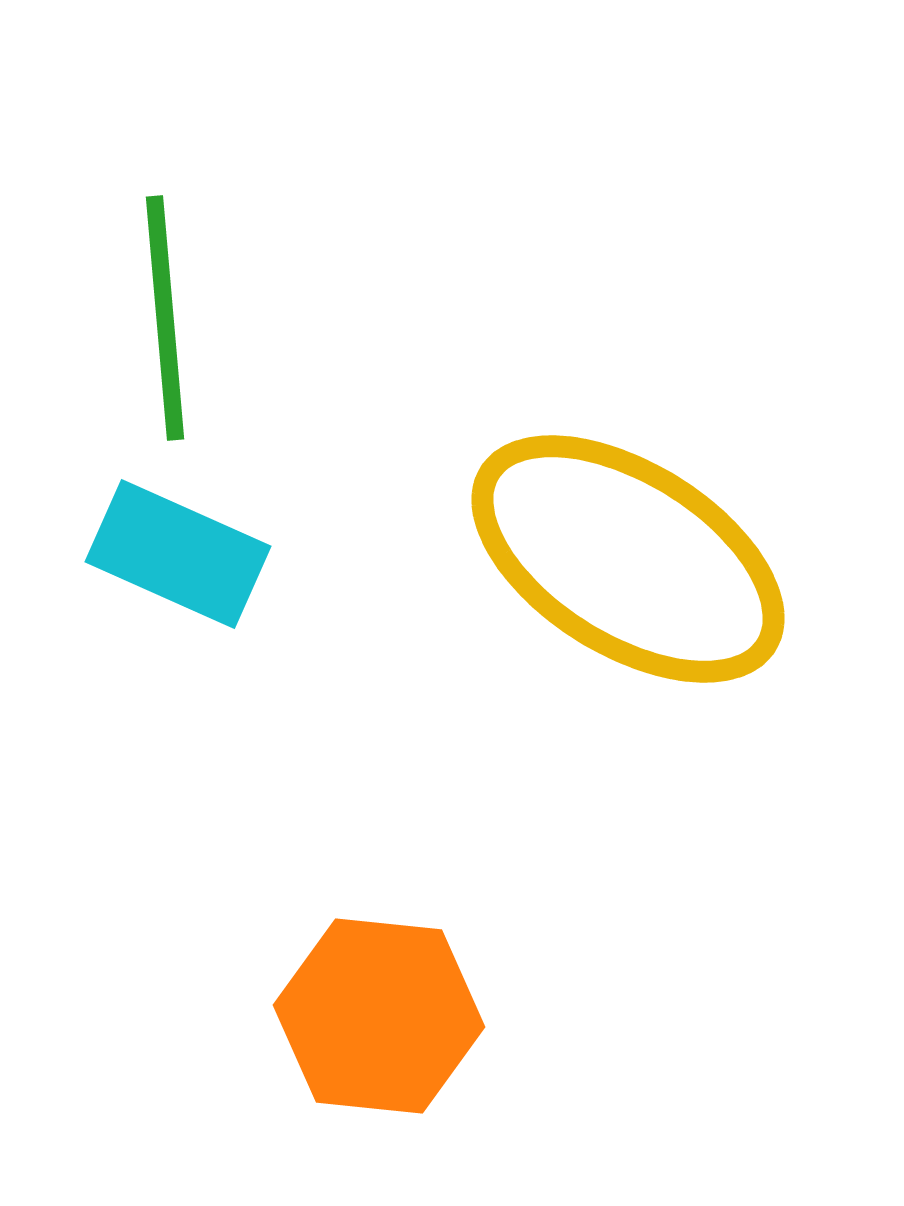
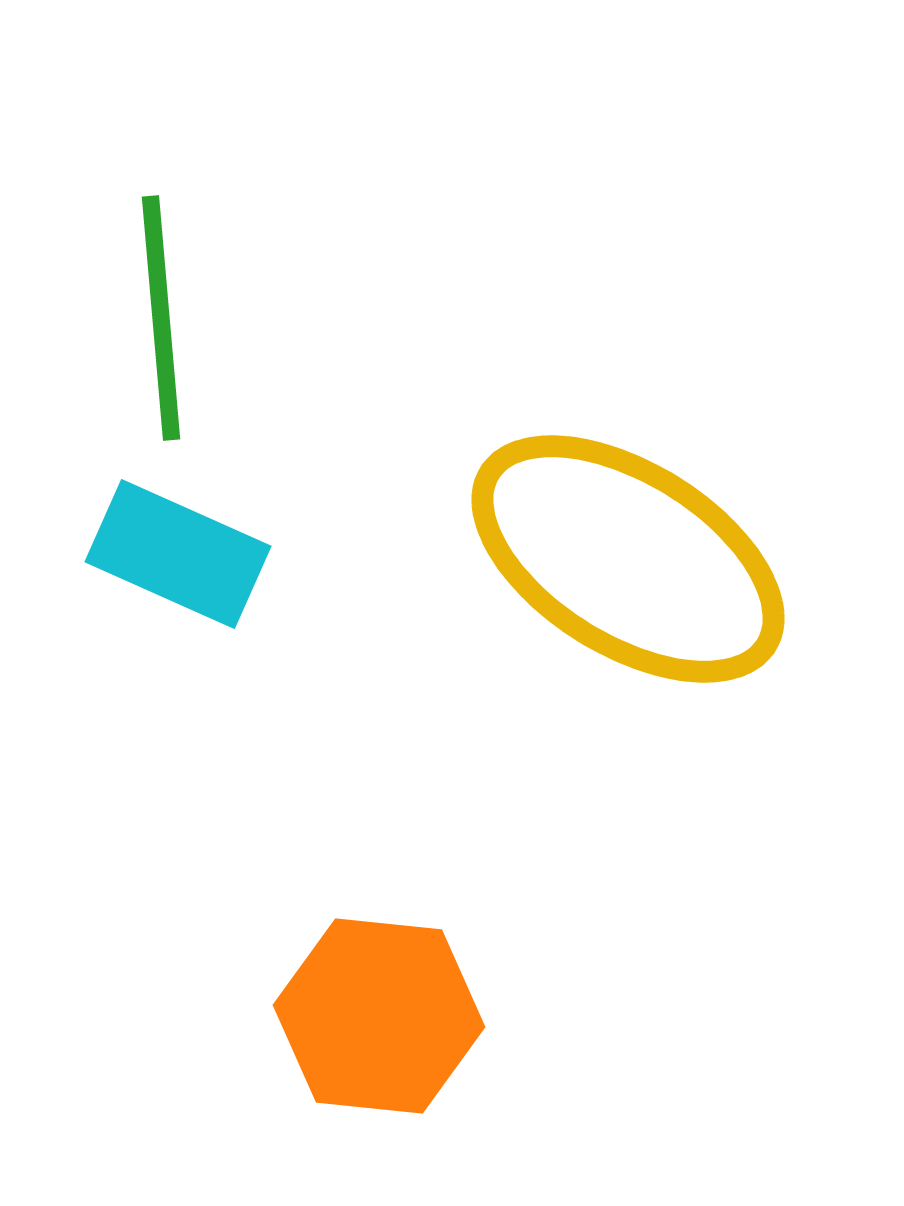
green line: moved 4 px left
